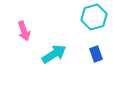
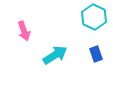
cyan hexagon: rotated 20 degrees counterclockwise
cyan arrow: moved 1 px right, 1 px down
